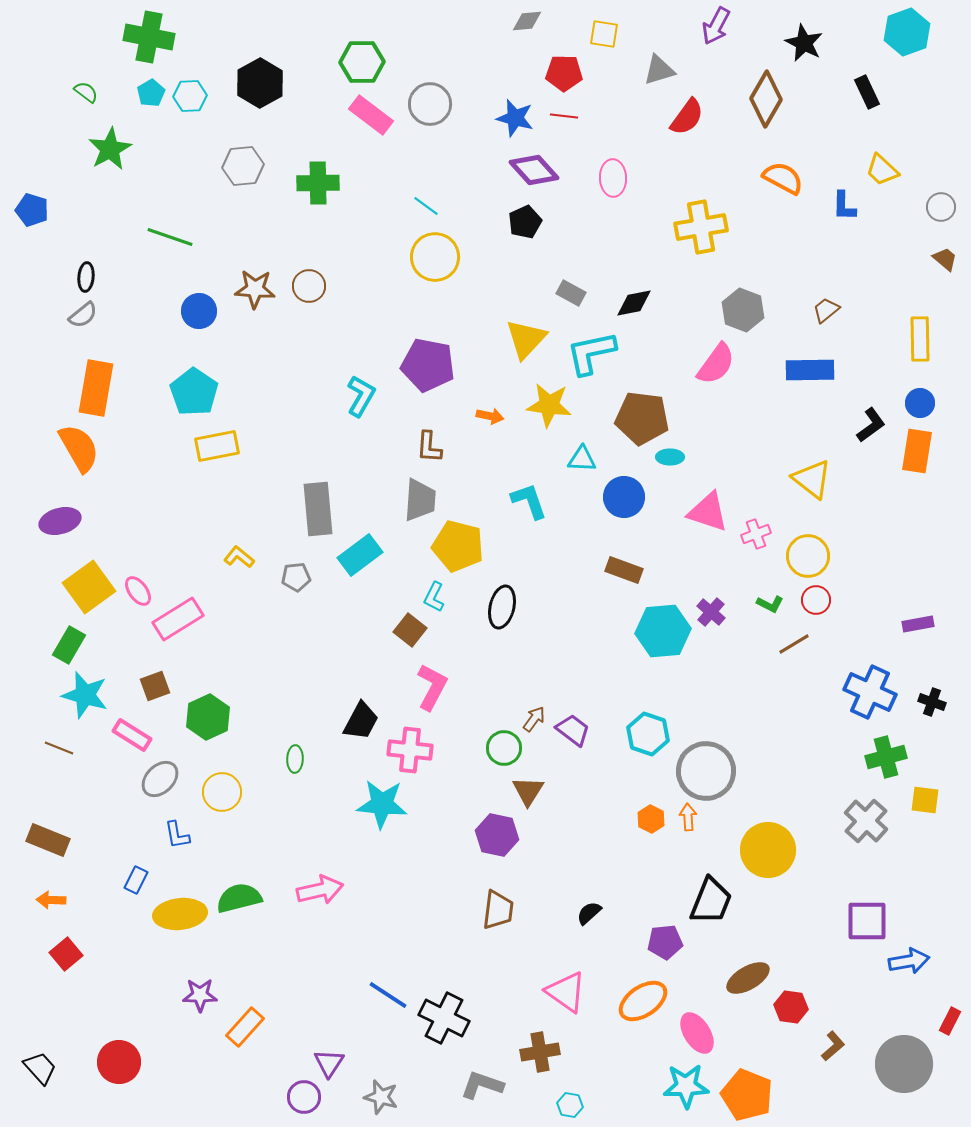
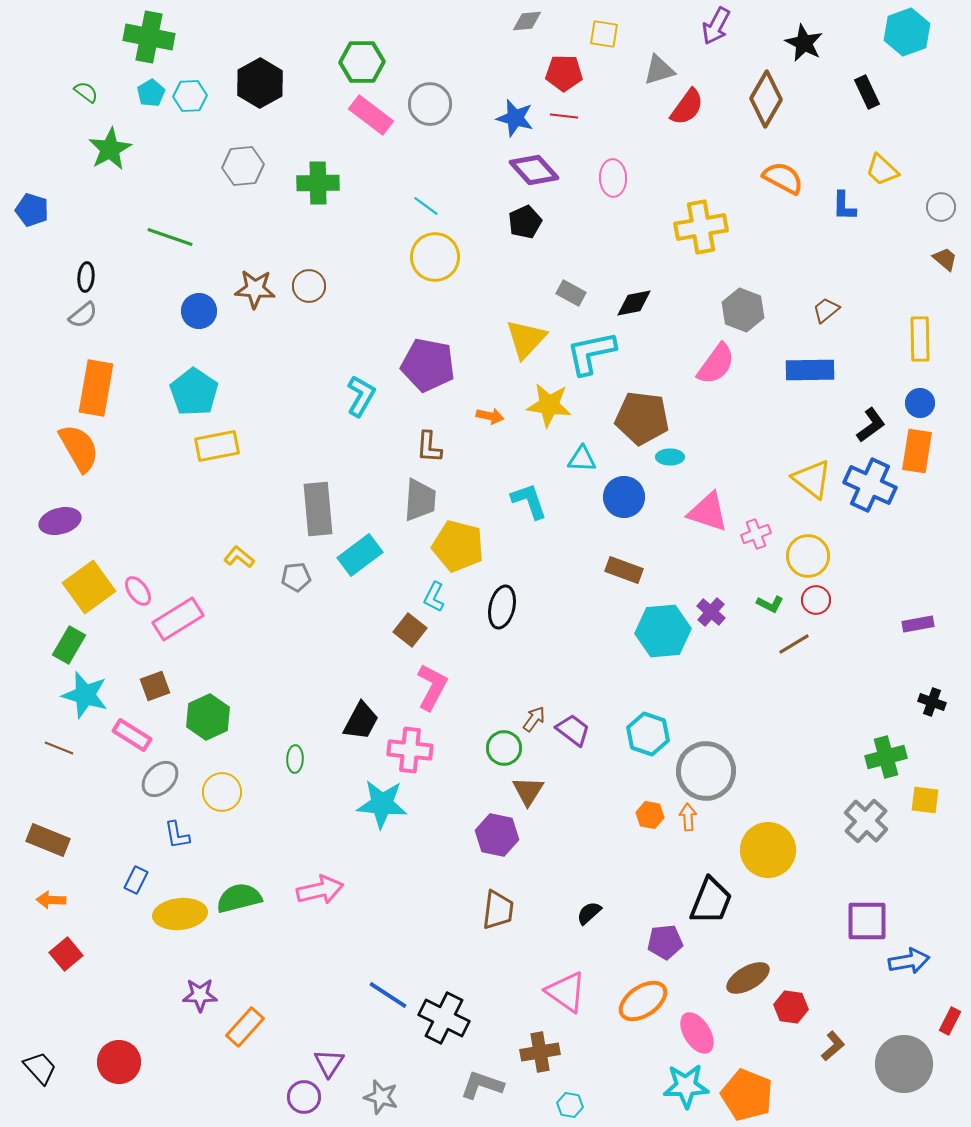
red semicircle at (687, 117): moved 10 px up
blue cross at (870, 692): moved 207 px up
orange hexagon at (651, 819): moved 1 px left, 4 px up; rotated 16 degrees counterclockwise
